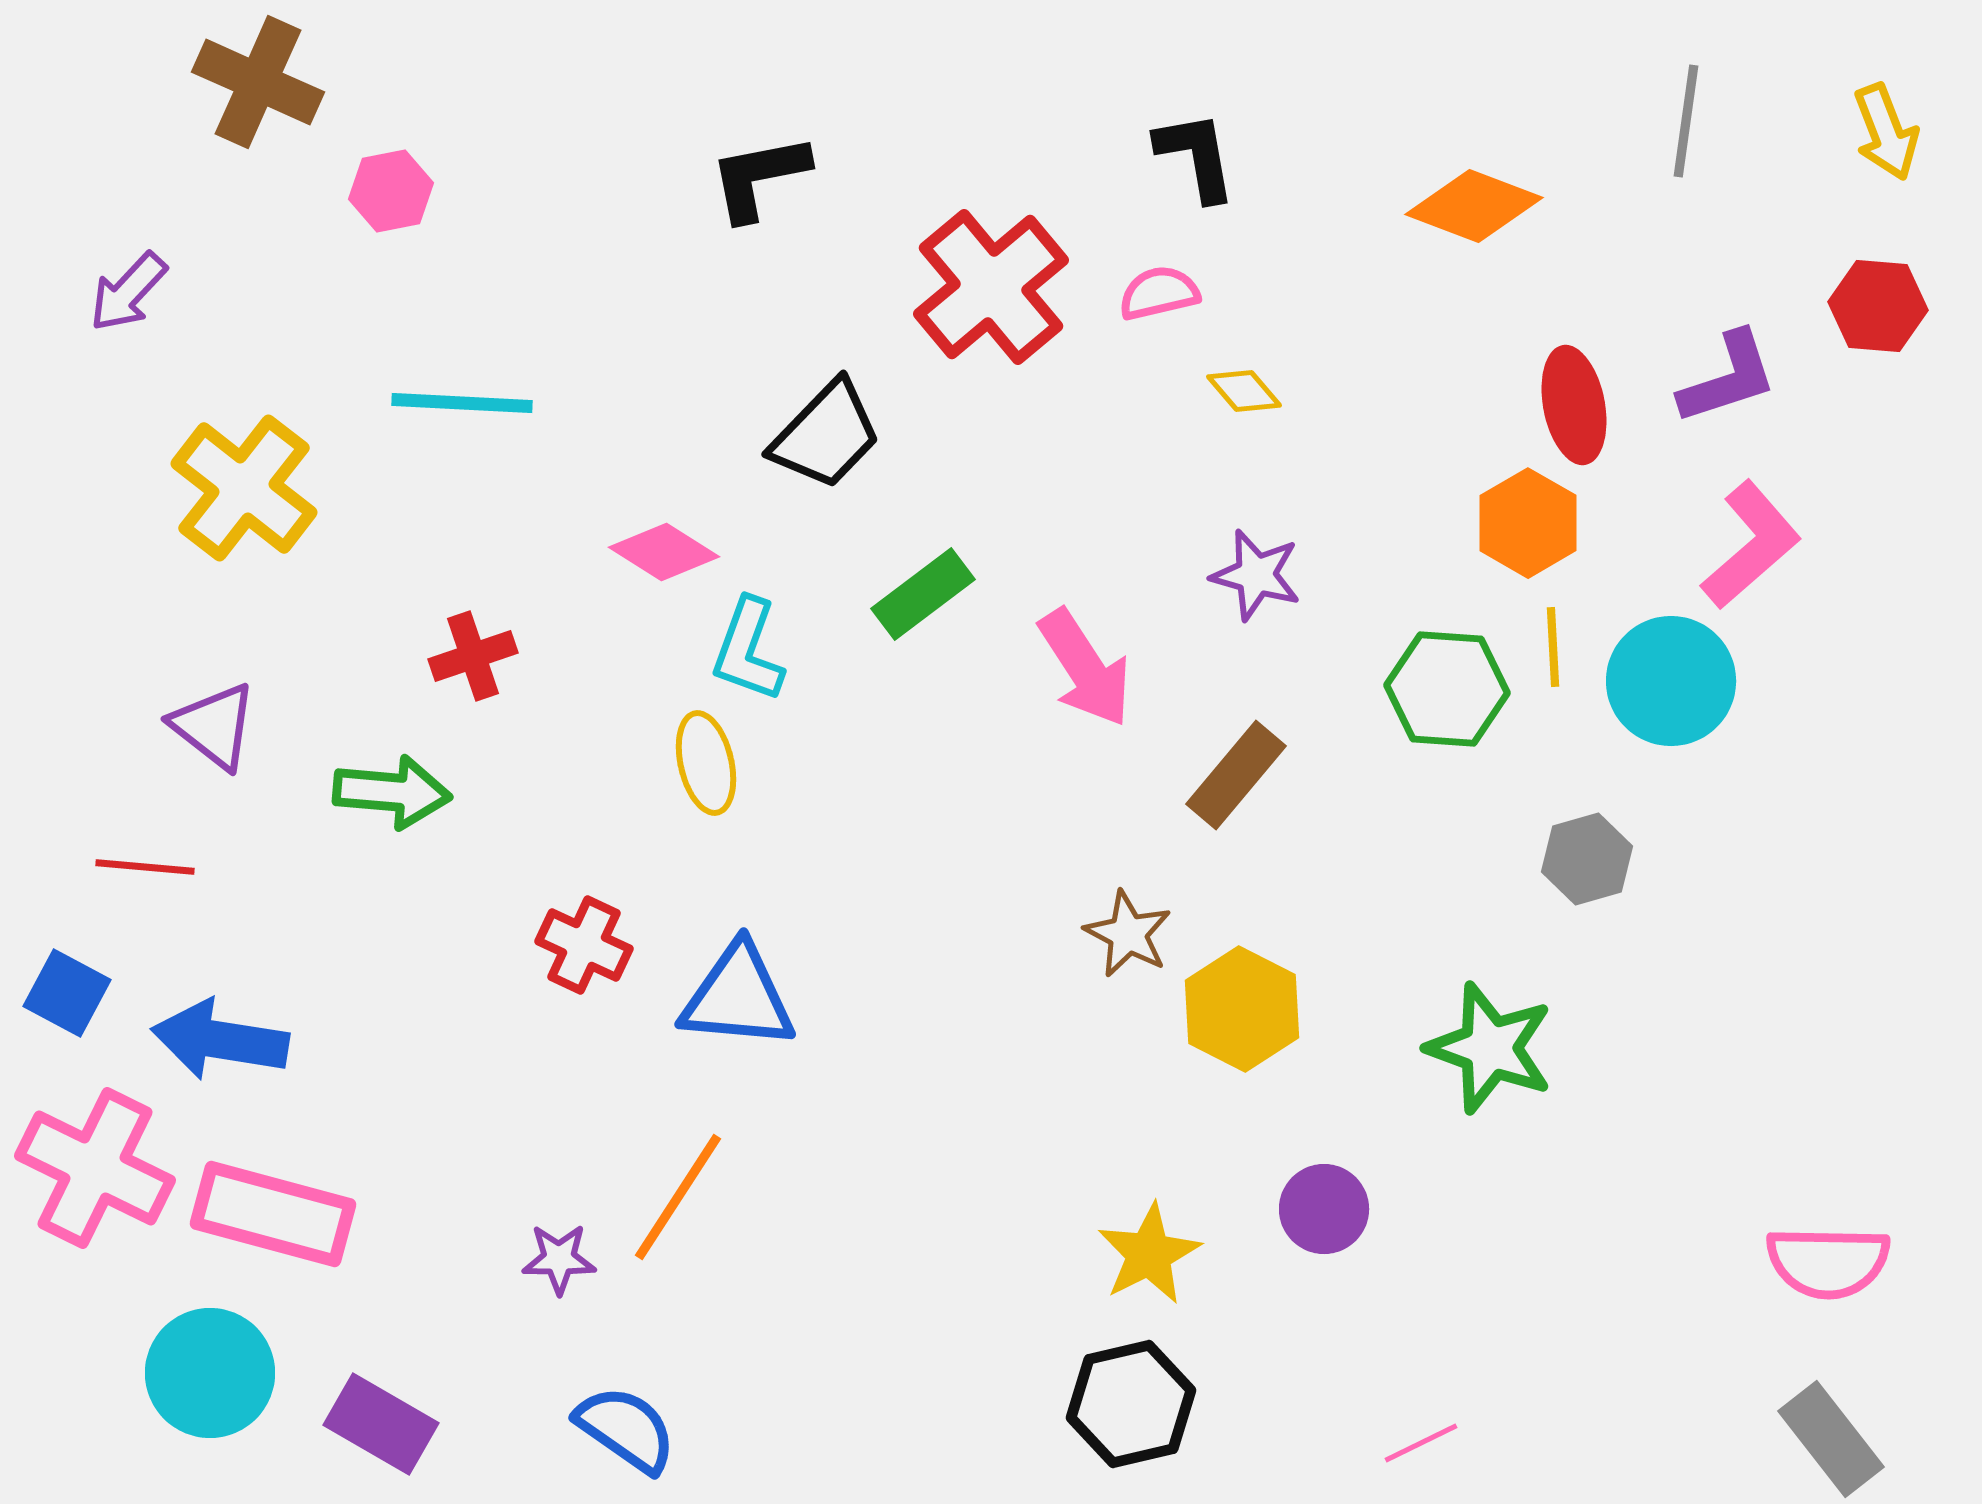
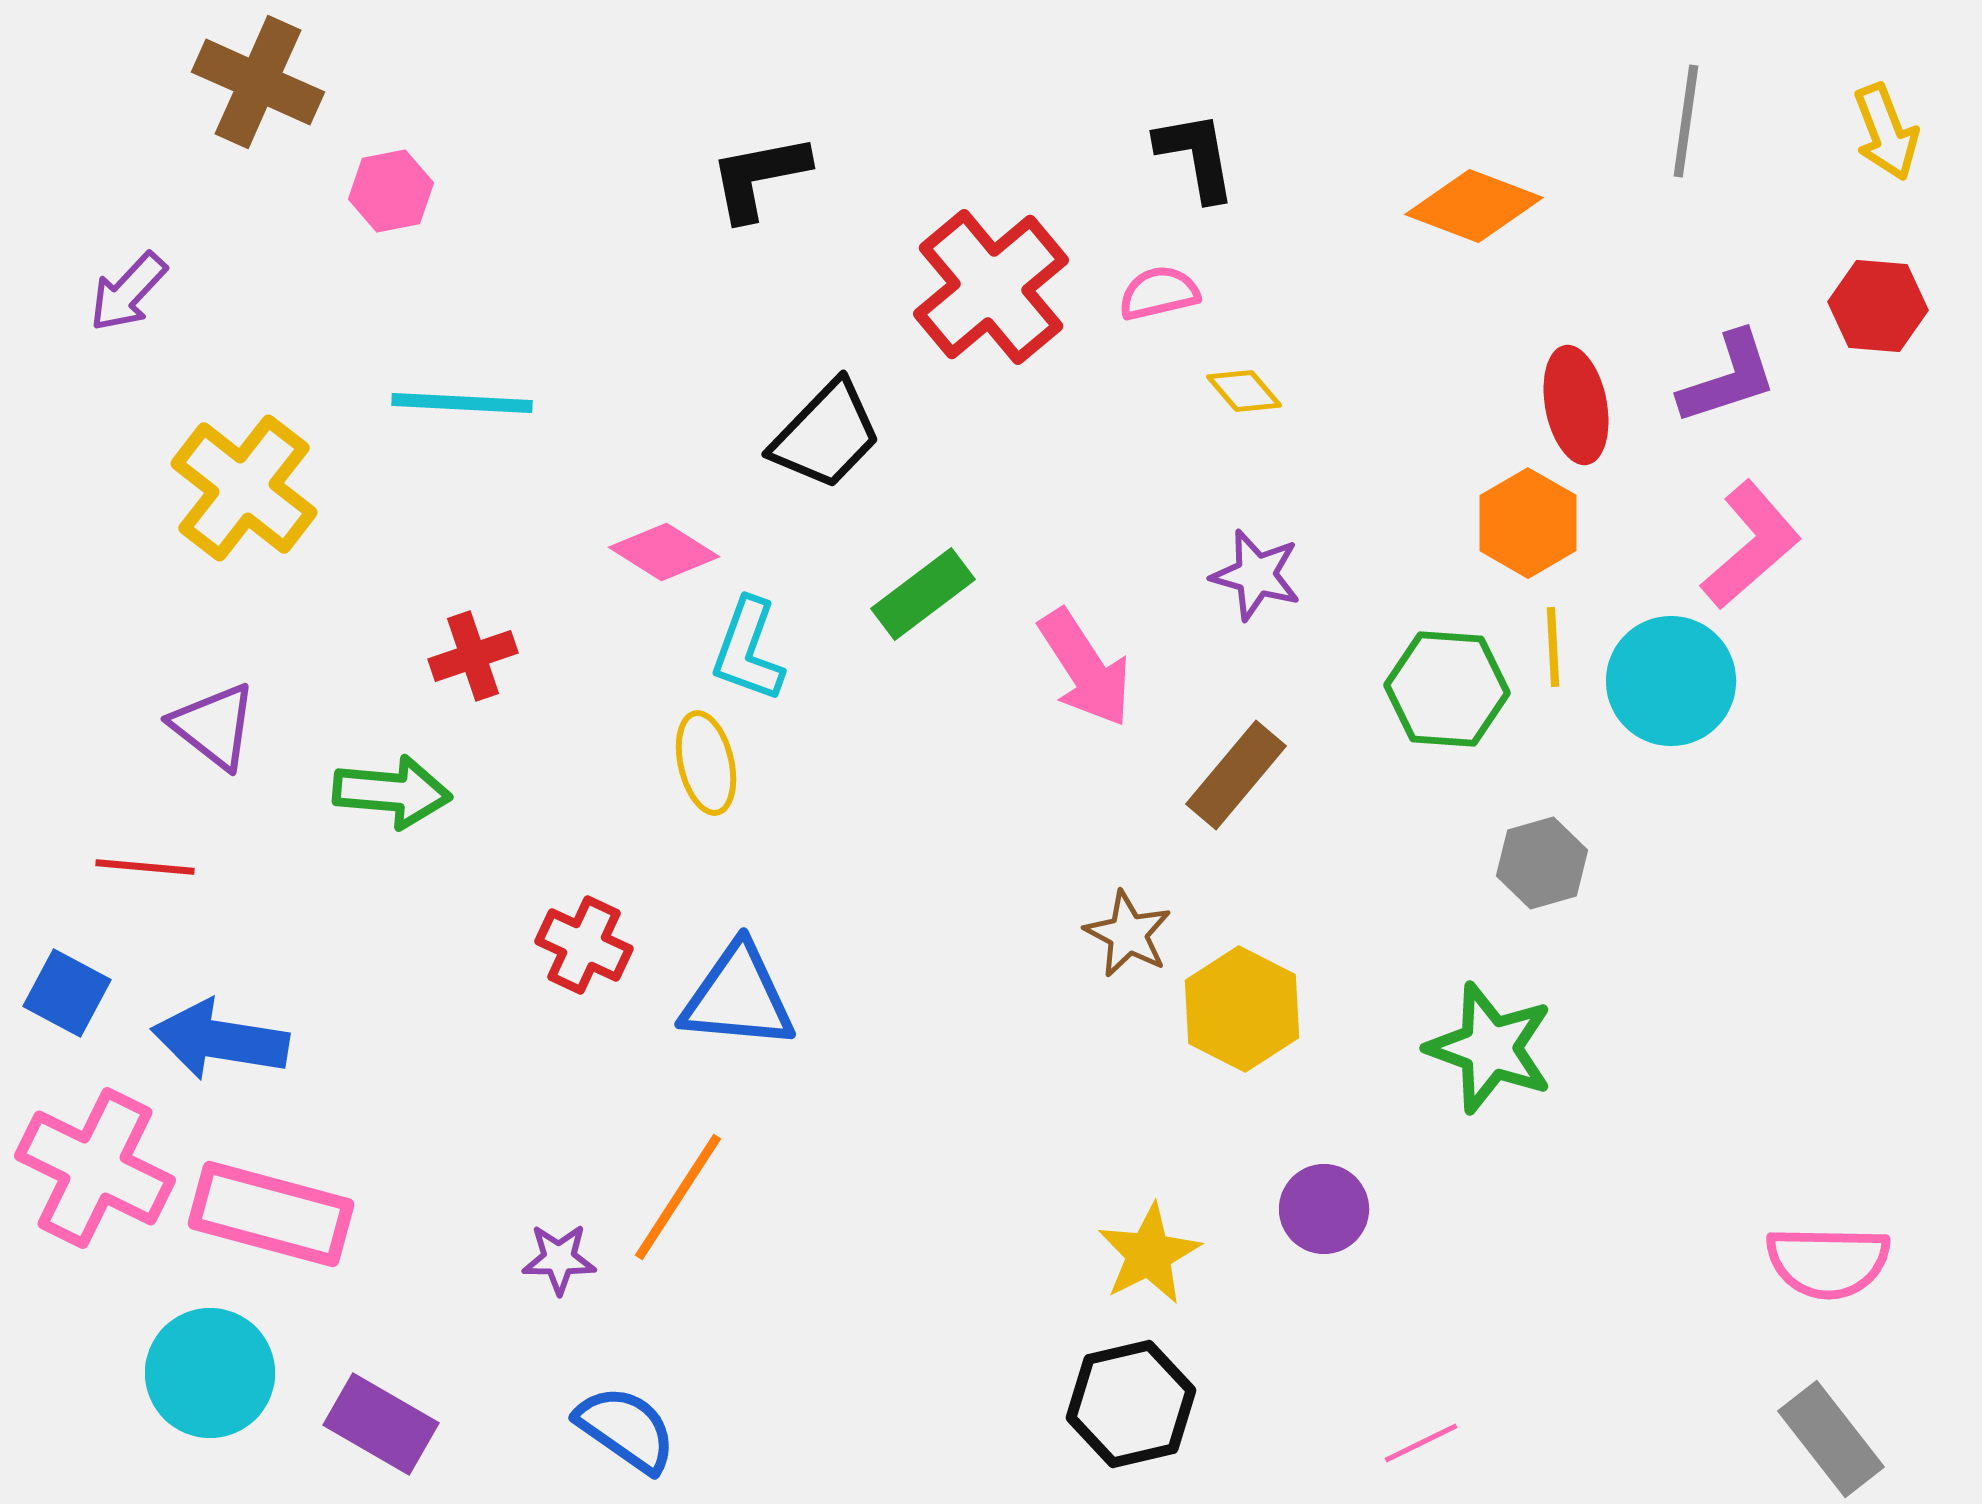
red ellipse at (1574, 405): moved 2 px right
gray hexagon at (1587, 859): moved 45 px left, 4 px down
pink rectangle at (273, 1214): moved 2 px left
